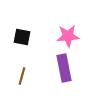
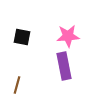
purple rectangle: moved 2 px up
brown line: moved 5 px left, 9 px down
